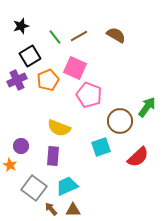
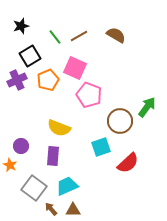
red semicircle: moved 10 px left, 6 px down
